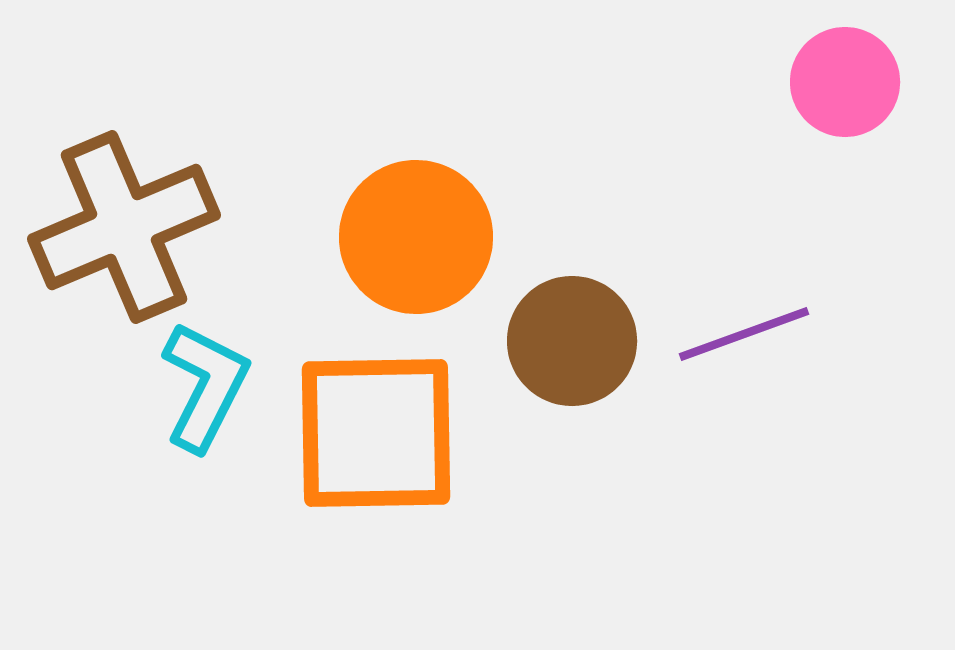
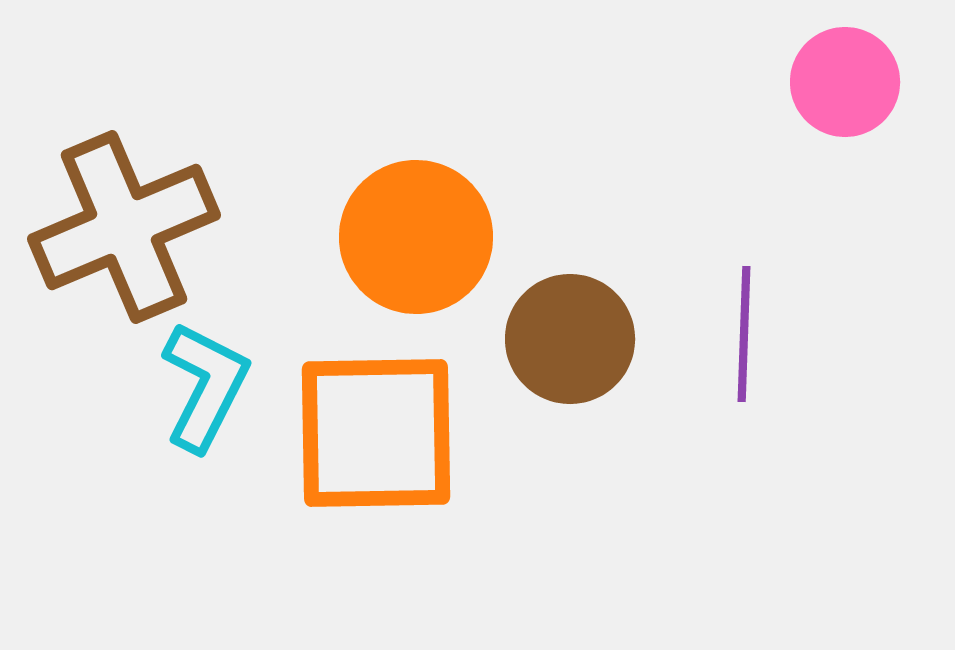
purple line: rotated 68 degrees counterclockwise
brown circle: moved 2 px left, 2 px up
